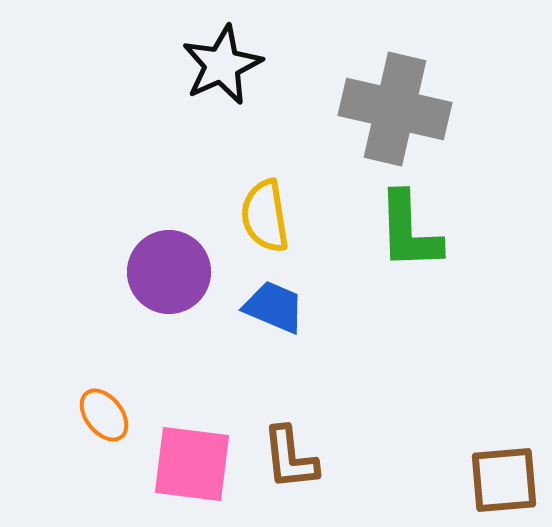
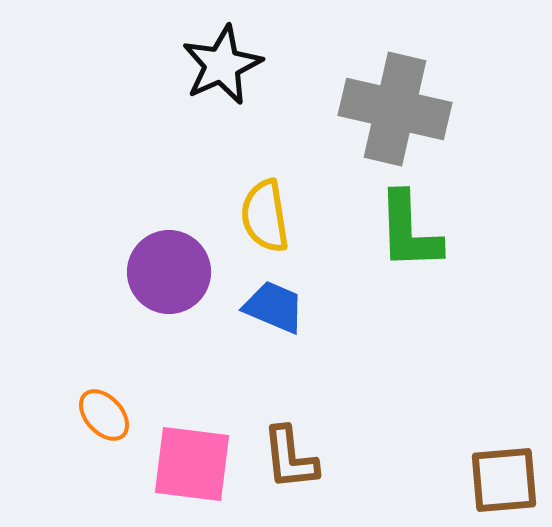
orange ellipse: rotated 4 degrees counterclockwise
